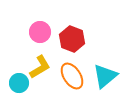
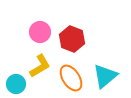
yellow L-shape: moved 1 px up
orange ellipse: moved 1 px left, 2 px down
cyan circle: moved 3 px left, 1 px down
